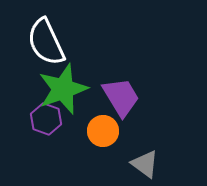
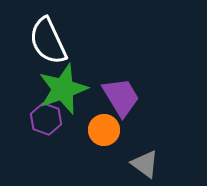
white semicircle: moved 2 px right, 1 px up
orange circle: moved 1 px right, 1 px up
